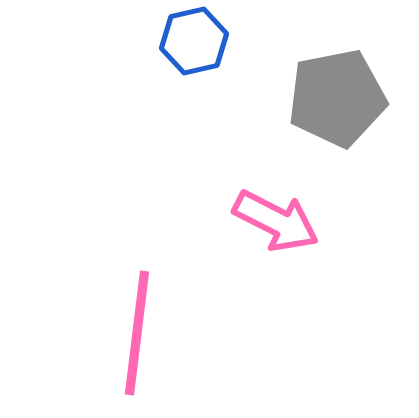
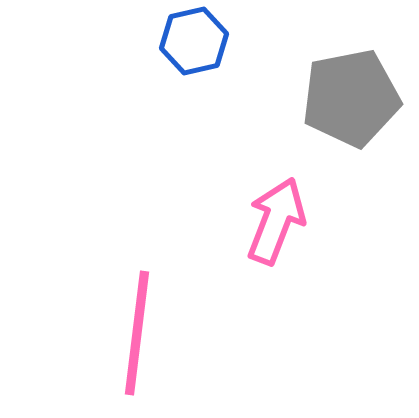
gray pentagon: moved 14 px right
pink arrow: rotated 96 degrees counterclockwise
